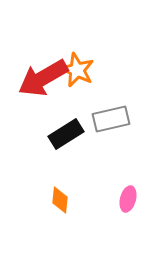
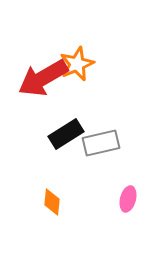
orange star: moved 6 px up; rotated 24 degrees clockwise
gray rectangle: moved 10 px left, 24 px down
orange diamond: moved 8 px left, 2 px down
